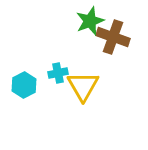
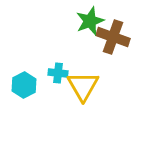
cyan cross: rotated 18 degrees clockwise
